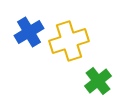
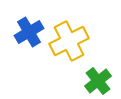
yellow cross: rotated 9 degrees counterclockwise
